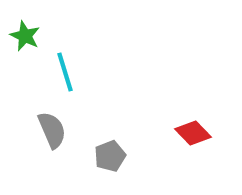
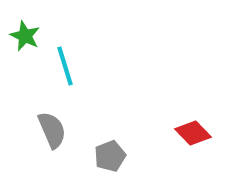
cyan line: moved 6 px up
